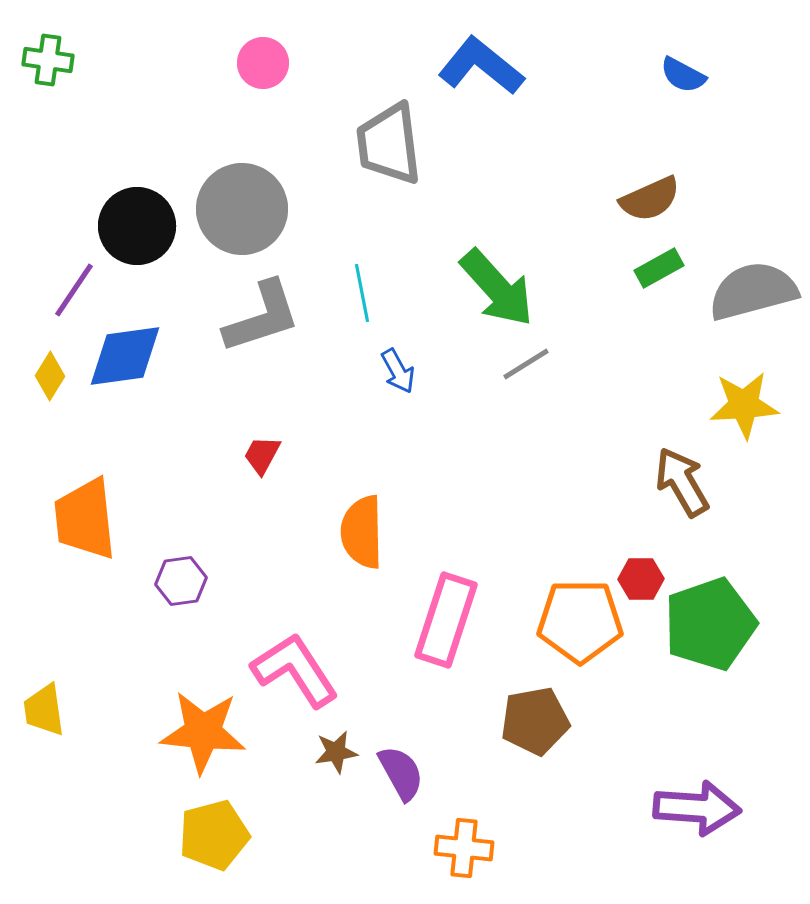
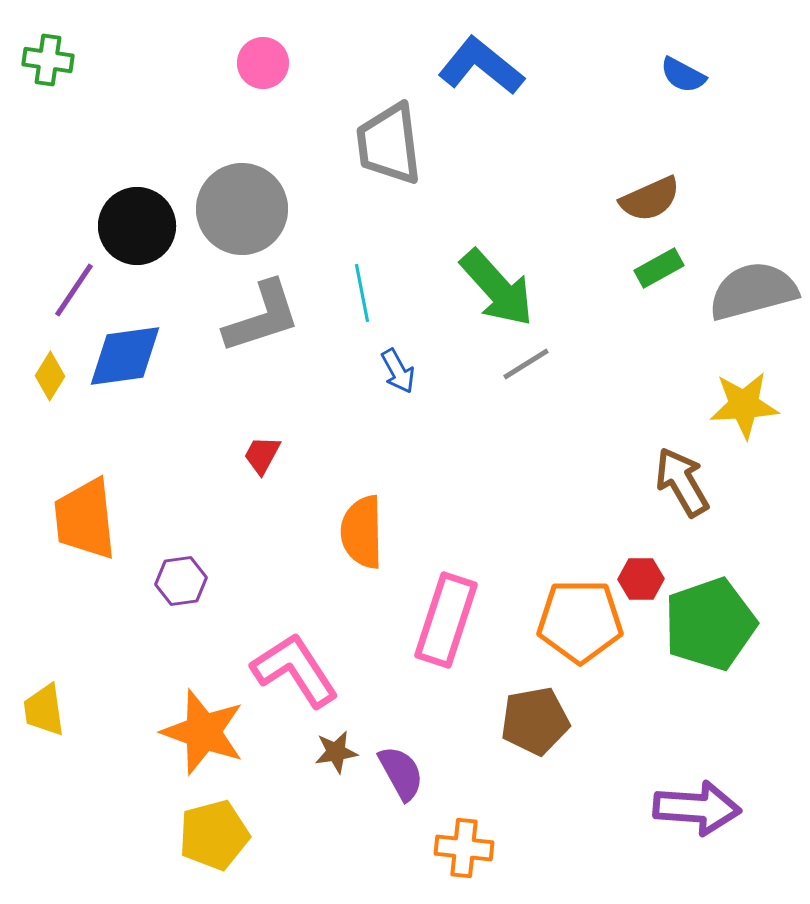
orange star: rotated 14 degrees clockwise
